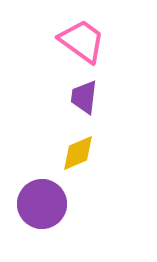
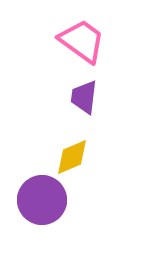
yellow diamond: moved 6 px left, 4 px down
purple circle: moved 4 px up
